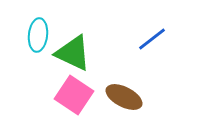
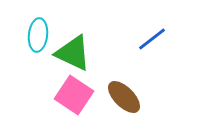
brown ellipse: rotated 18 degrees clockwise
